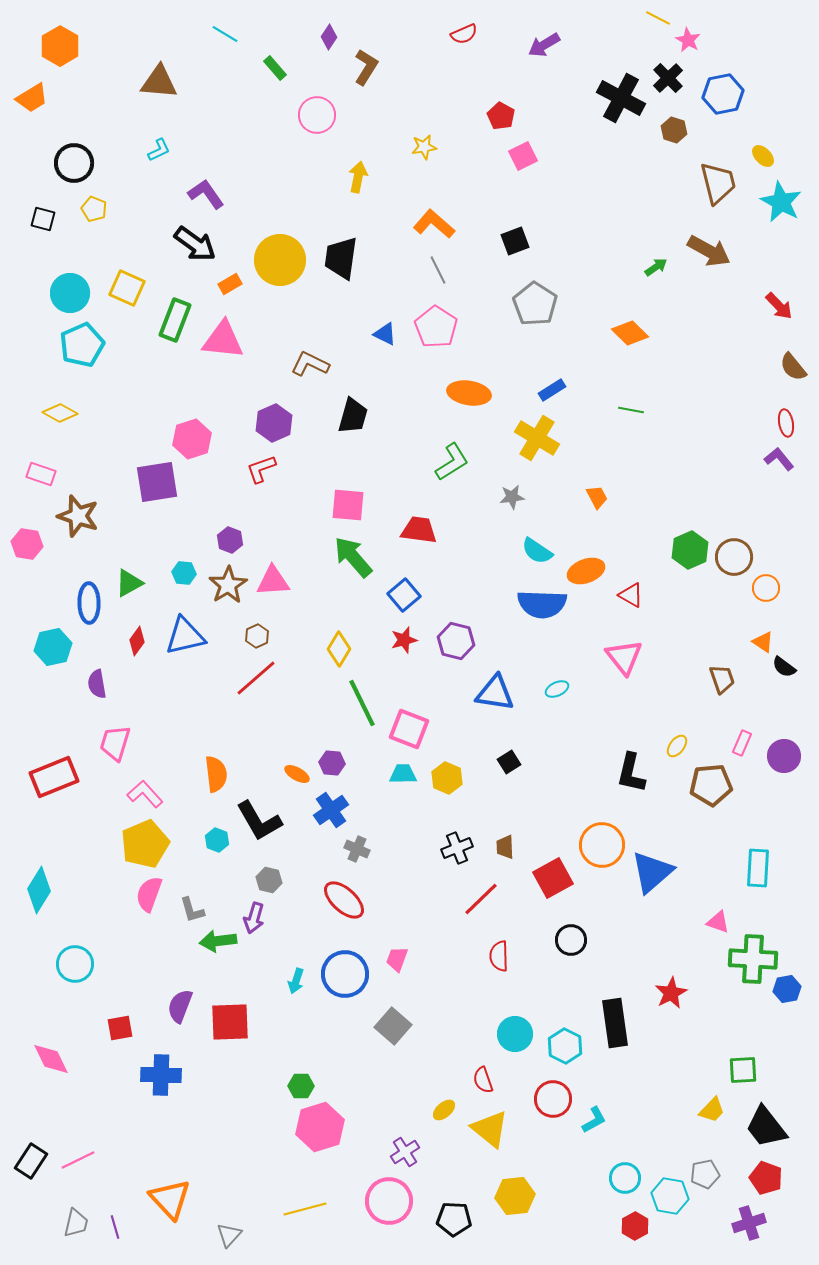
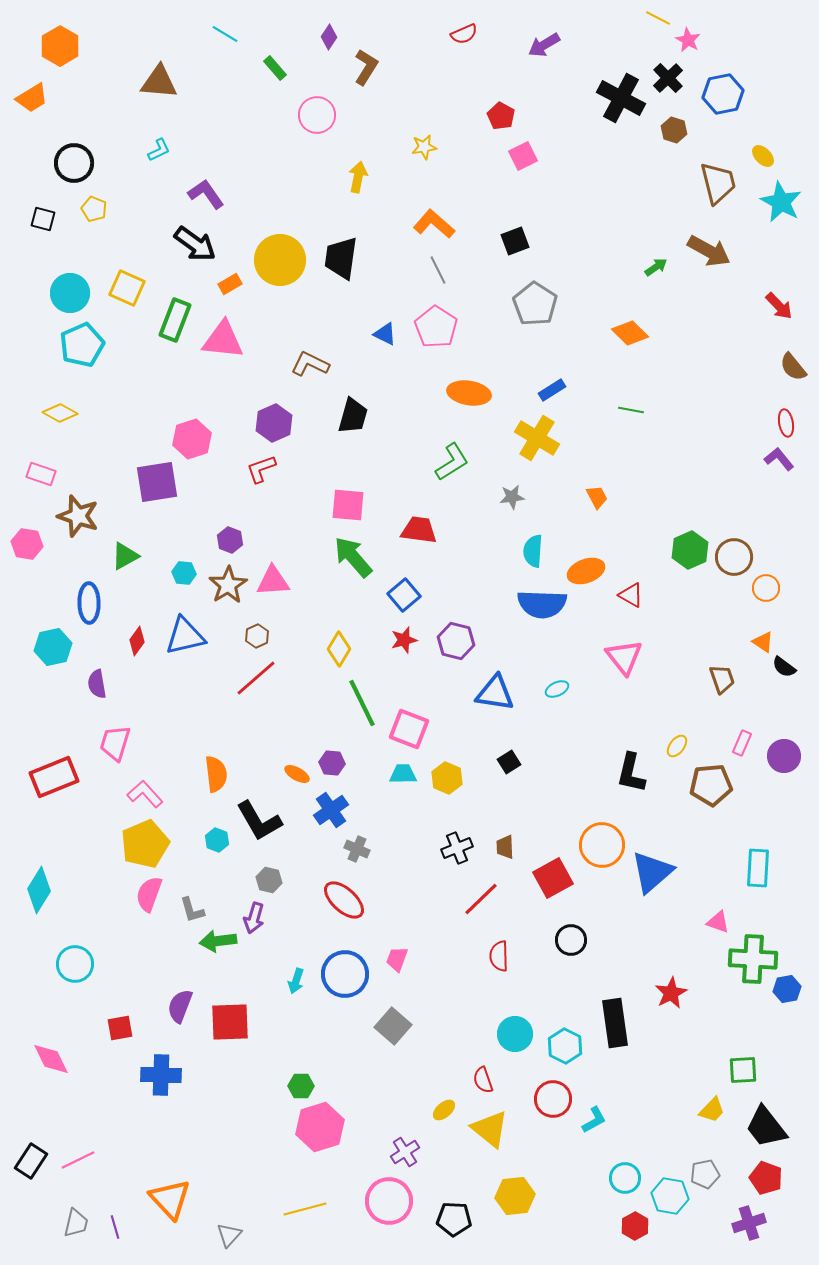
cyan semicircle at (537, 551): moved 4 px left; rotated 60 degrees clockwise
green triangle at (129, 583): moved 4 px left, 27 px up
